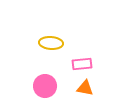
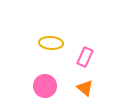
pink rectangle: moved 3 px right, 7 px up; rotated 60 degrees counterclockwise
orange triangle: rotated 30 degrees clockwise
